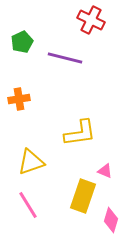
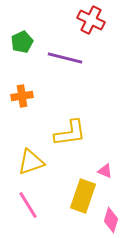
orange cross: moved 3 px right, 3 px up
yellow L-shape: moved 10 px left
